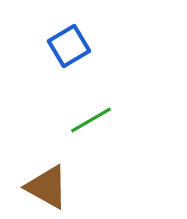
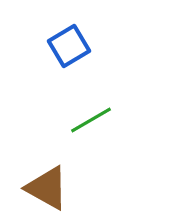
brown triangle: moved 1 px down
